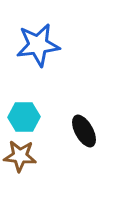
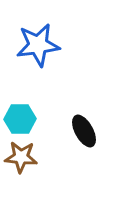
cyan hexagon: moved 4 px left, 2 px down
brown star: moved 1 px right, 1 px down
